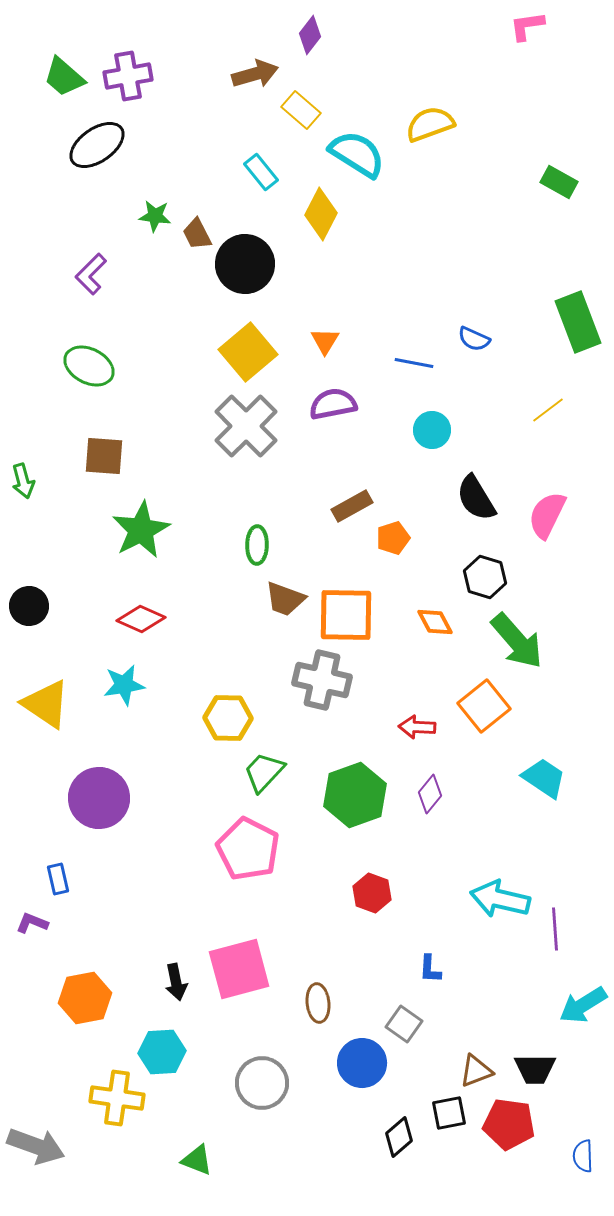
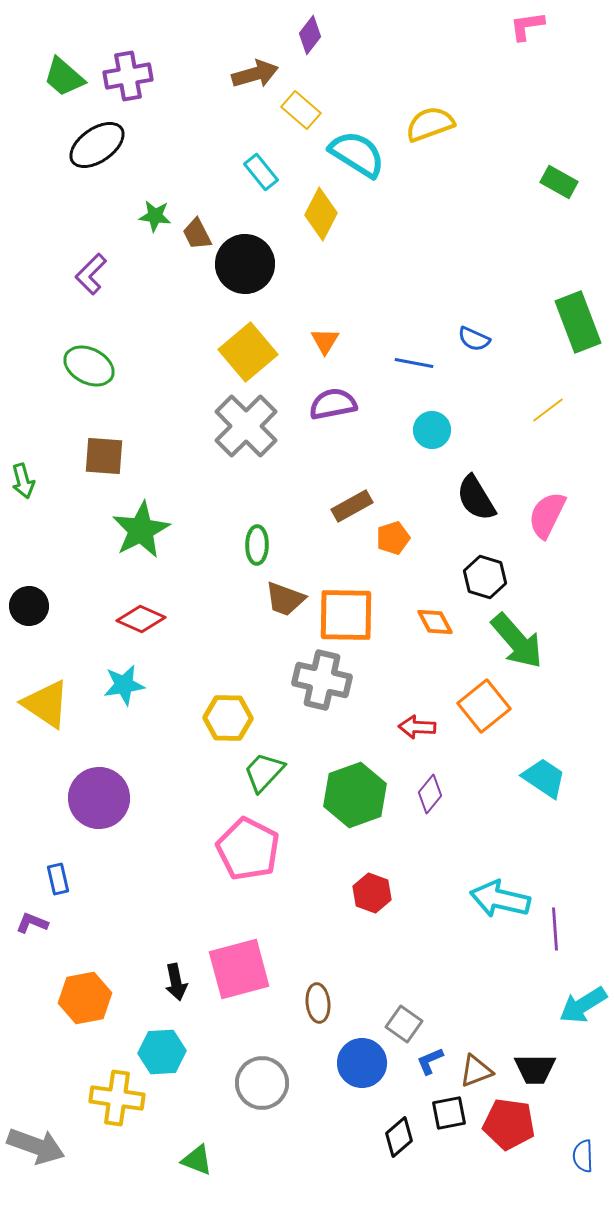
blue L-shape at (430, 969): moved 92 px down; rotated 64 degrees clockwise
